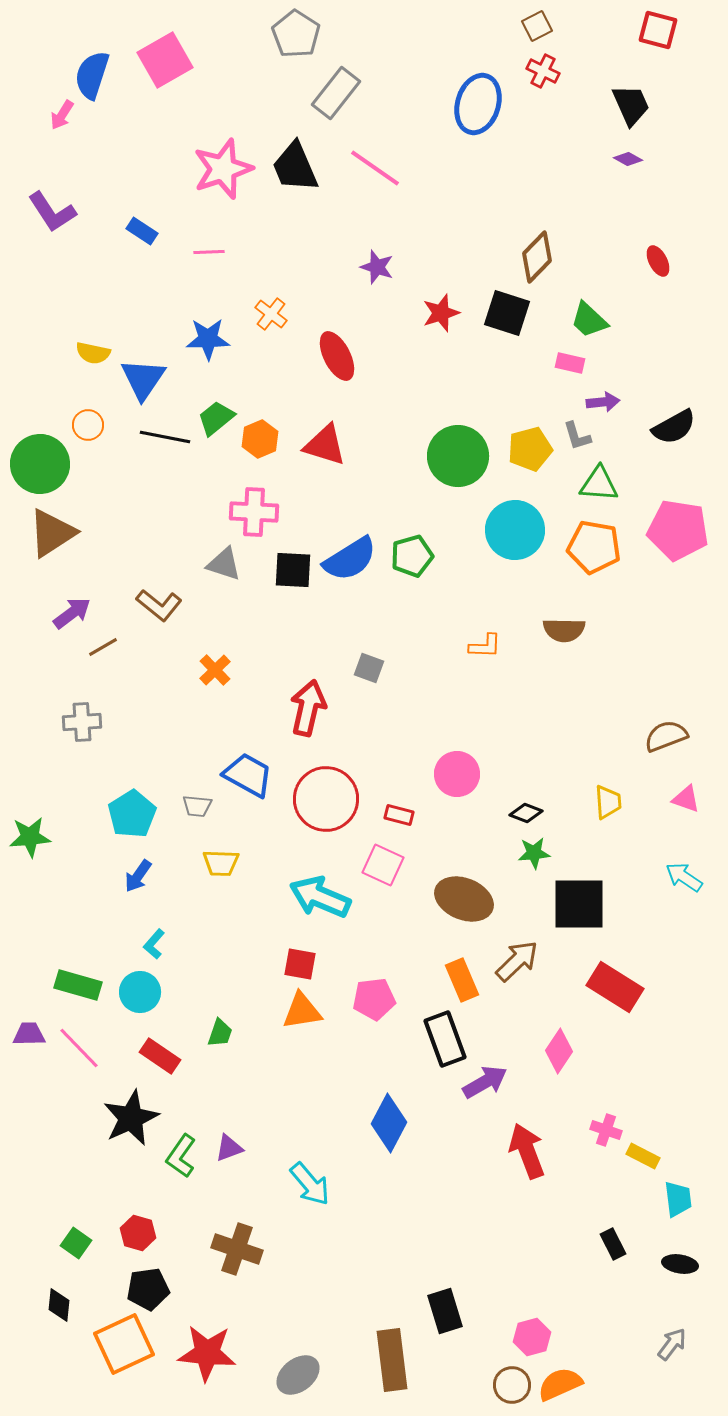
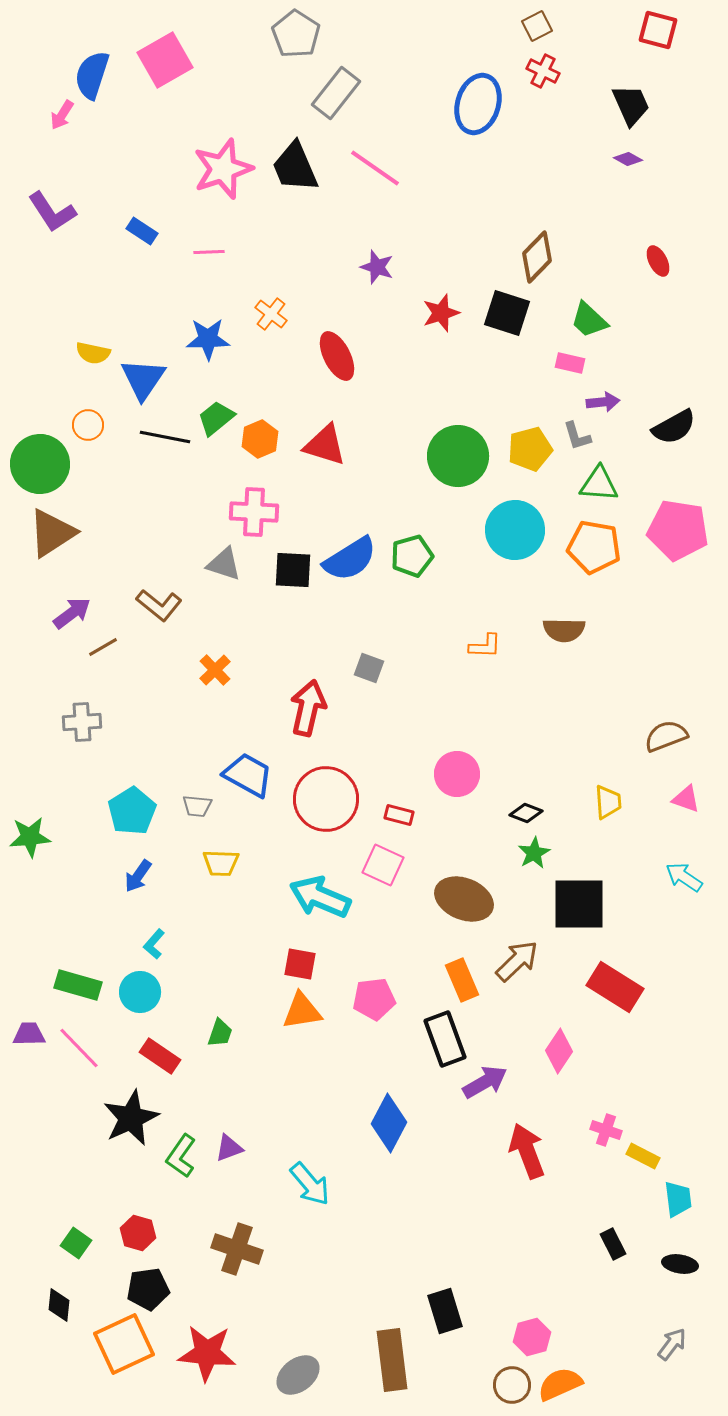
cyan pentagon at (132, 814): moved 3 px up
green star at (534, 853): rotated 24 degrees counterclockwise
